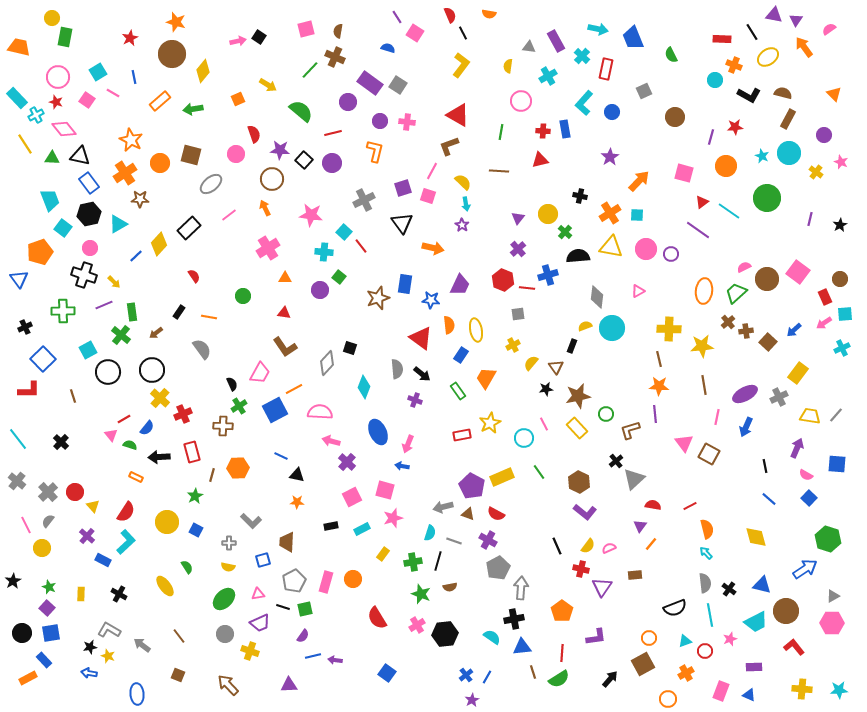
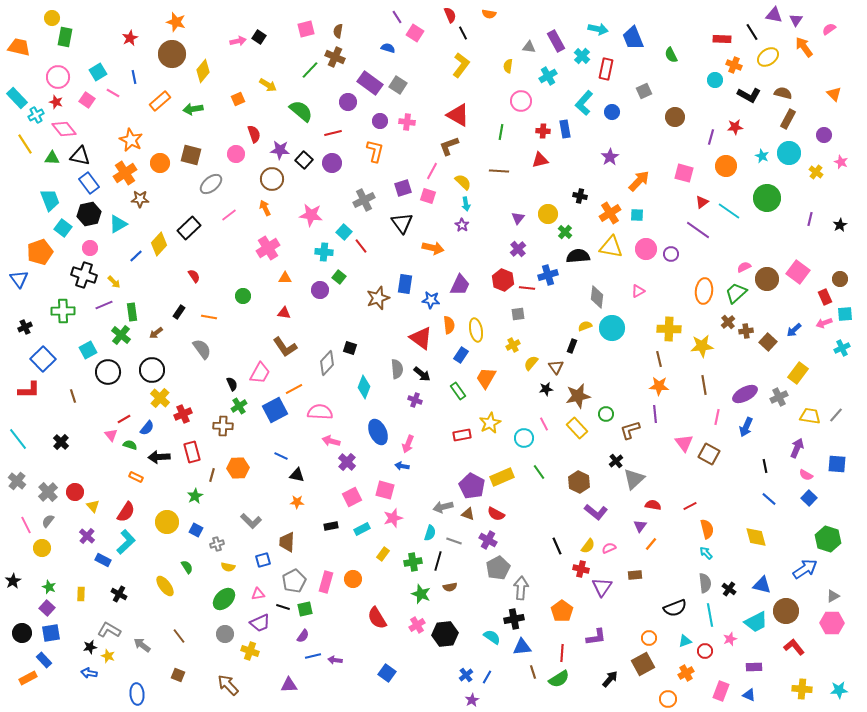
pink arrow at (824, 323): rotated 14 degrees clockwise
purple L-shape at (585, 512): moved 11 px right
gray cross at (229, 543): moved 12 px left, 1 px down; rotated 16 degrees counterclockwise
